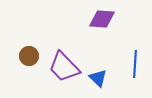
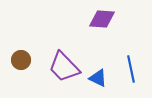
brown circle: moved 8 px left, 4 px down
blue line: moved 4 px left, 5 px down; rotated 16 degrees counterclockwise
blue triangle: rotated 18 degrees counterclockwise
